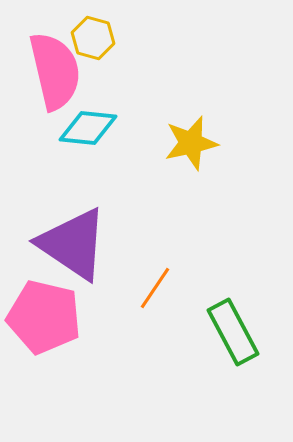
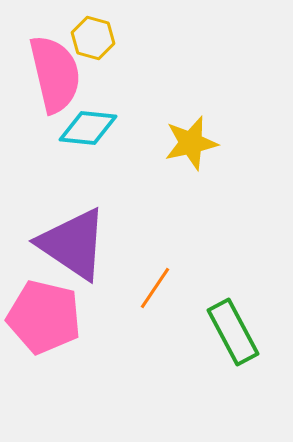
pink semicircle: moved 3 px down
